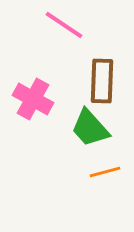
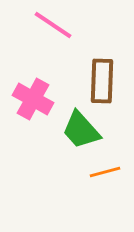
pink line: moved 11 px left
green trapezoid: moved 9 px left, 2 px down
